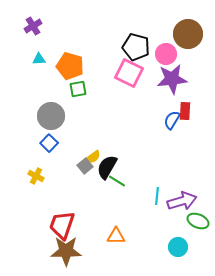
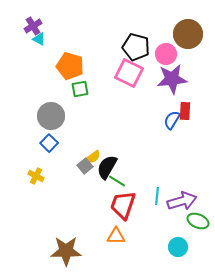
cyan triangle: moved 20 px up; rotated 32 degrees clockwise
green square: moved 2 px right
red trapezoid: moved 61 px right, 20 px up
